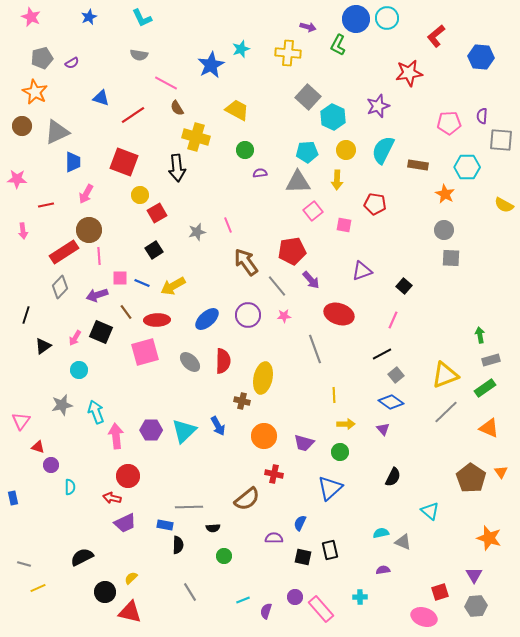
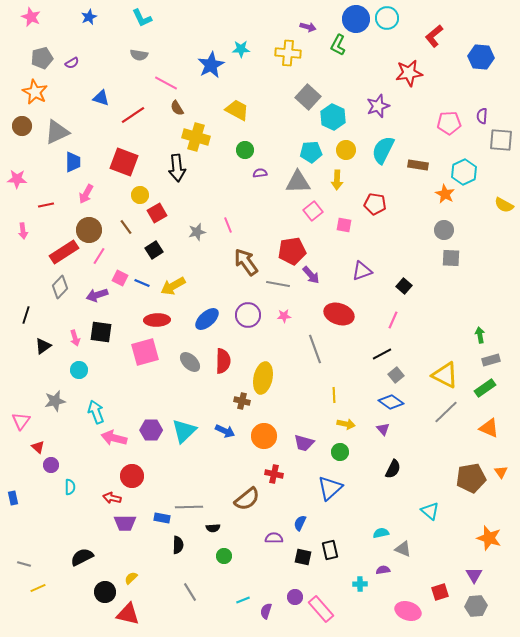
red L-shape at (436, 36): moved 2 px left
cyan star at (241, 49): rotated 18 degrees clockwise
cyan pentagon at (307, 152): moved 4 px right
cyan hexagon at (467, 167): moved 3 px left, 5 px down; rotated 25 degrees counterclockwise
pink line at (99, 256): rotated 36 degrees clockwise
pink square at (120, 278): rotated 28 degrees clockwise
purple arrow at (311, 280): moved 5 px up
gray line at (277, 286): moved 1 px right, 2 px up; rotated 40 degrees counterclockwise
brown line at (126, 312): moved 85 px up
black square at (101, 332): rotated 15 degrees counterclockwise
pink arrow at (75, 338): rotated 49 degrees counterclockwise
yellow triangle at (445, 375): rotated 48 degrees clockwise
gray star at (62, 405): moved 7 px left, 4 px up
yellow arrow at (346, 424): rotated 12 degrees clockwise
blue arrow at (218, 426): moved 7 px right, 5 px down; rotated 36 degrees counterclockwise
pink arrow at (116, 436): moved 2 px left, 2 px down; rotated 70 degrees counterclockwise
red triangle at (38, 447): rotated 24 degrees clockwise
red circle at (128, 476): moved 4 px right
black semicircle at (393, 477): moved 8 px up
brown pentagon at (471, 478): rotated 28 degrees clockwise
purple trapezoid at (125, 523): rotated 25 degrees clockwise
blue rectangle at (165, 525): moved 3 px left, 7 px up
gray triangle at (403, 542): moved 7 px down
cyan cross at (360, 597): moved 13 px up
red triangle at (130, 612): moved 2 px left, 2 px down
pink ellipse at (424, 617): moved 16 px left, 6 px up
